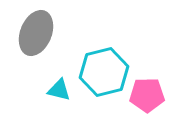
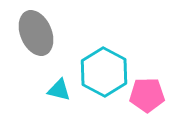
gray ellipse: rotated 45 degrees counterclockwise
cyan hexagon: rotated 18 degrees counterclockwise
